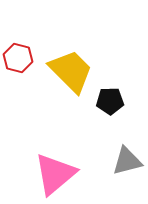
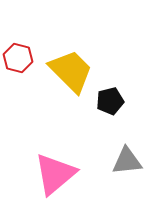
black pentagon: rotated 12 degrees counterclockwise
gray triangle: rotated 8 degrees clockwise
